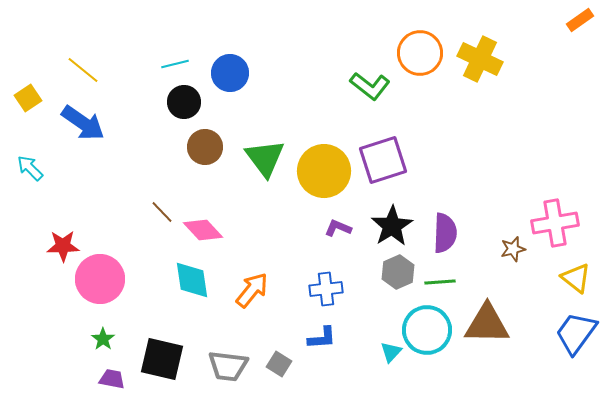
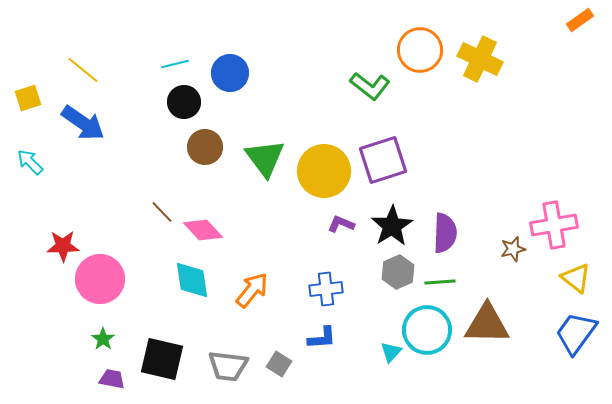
orange circle: moved 3 px up
yellow square: rotated 16 degrees clockwise
cyan arrow: moved 6 px up
pink cross: moved 1 px left, 2 px down
purple L-shape: moved 3 px right, 4 px up
